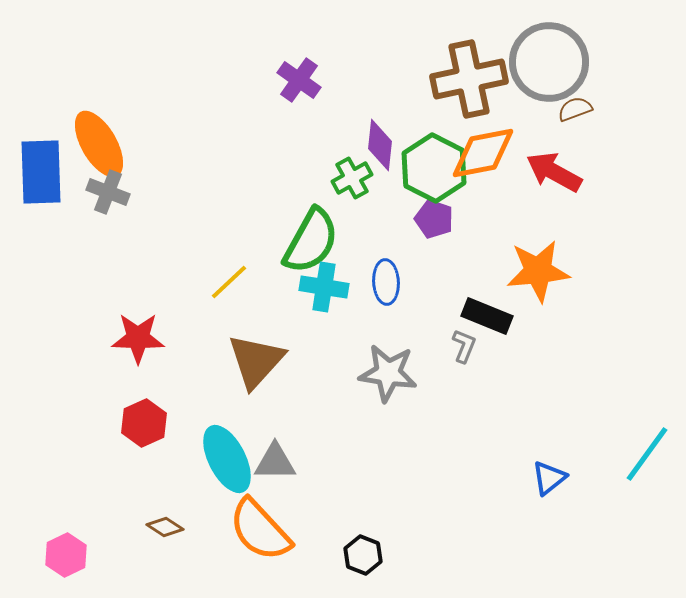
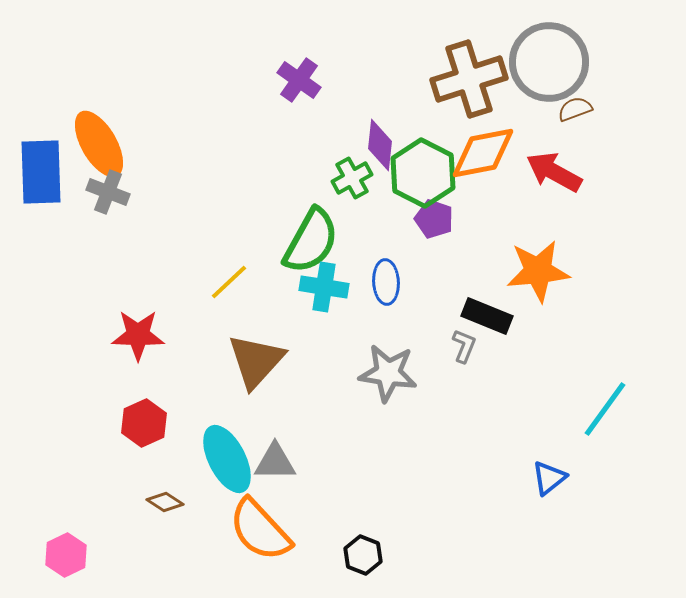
brown cross: rotated 6 degrees counterclockwise
green hexagon: moved 11 px left, 5 px down
red star: moved 3 px up
cyan line: moved 42 px left, 45 px up
brown diamond: moved 25 px up
